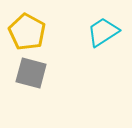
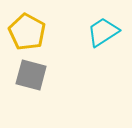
gray square: moved 2 px down
